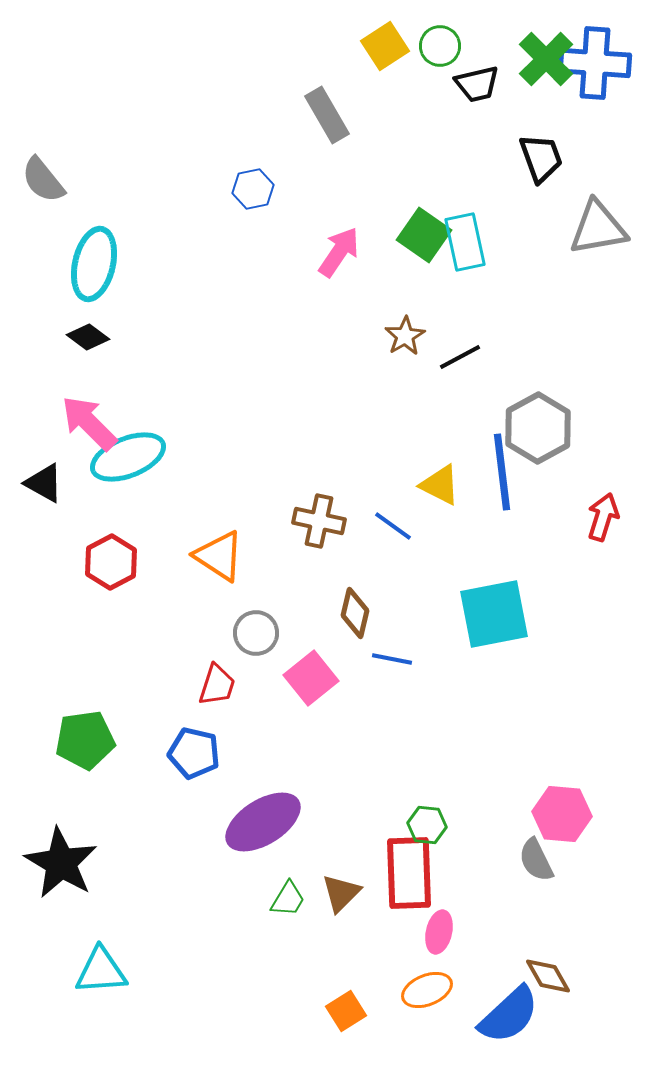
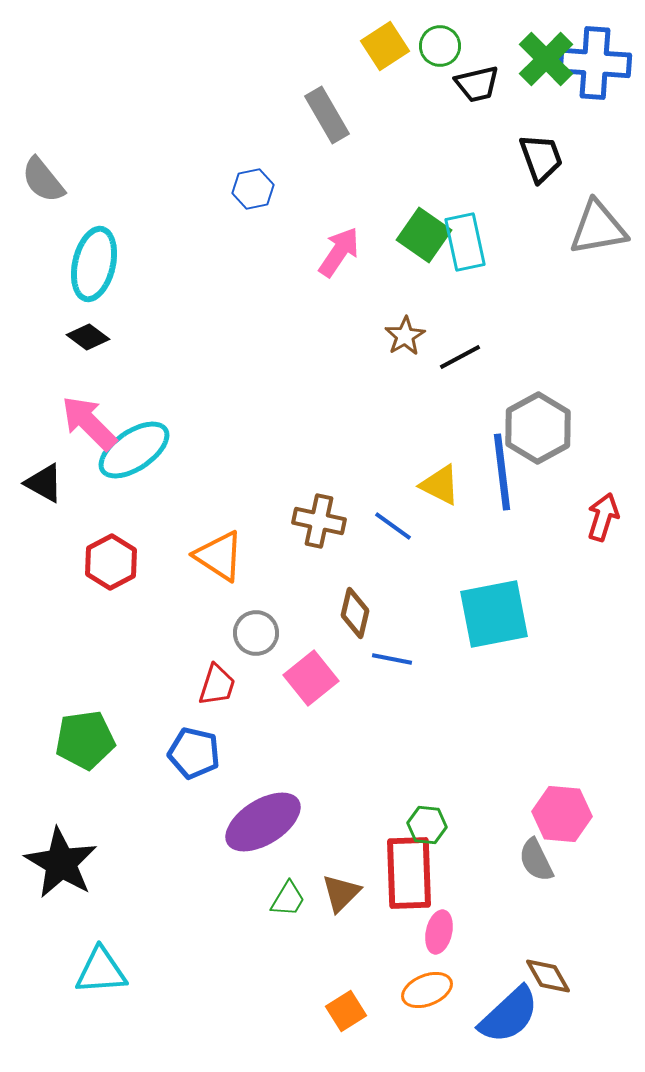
cyan ellipse at (128, 457): moved 6 px right, 7 px up; rotated 12 degrees counterclockwise
